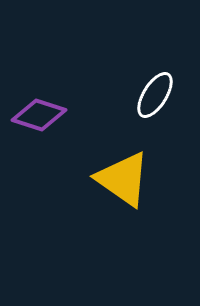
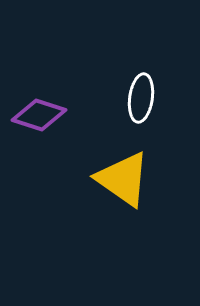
white ellipse: moved 14 px left, 3 px down; rotated 24 degrees counterclockwise
